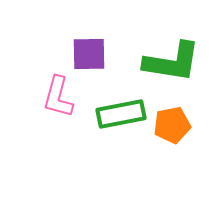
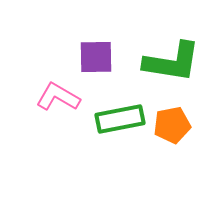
purple square: moved 7 px right, 3 px down
pink L-shape: rotated 105 degrees clockwise
green rectangle: moved 1 px left, 5 px down
